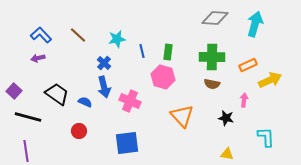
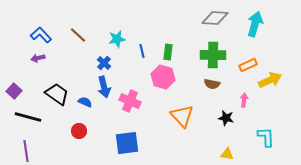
green cross: moved 1 px right, 2 px up
